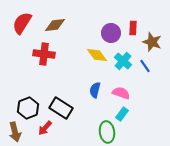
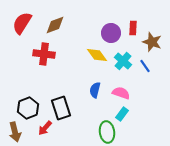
brown diamond: rotated 15 degrees counterclockwise
black rectangle: rotated 40 degrees clockwise
